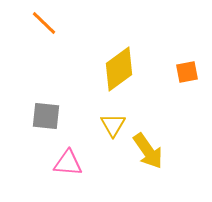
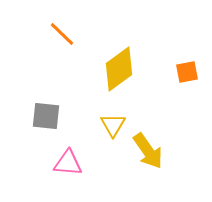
orange line: moved 18 px right, 11 px down
